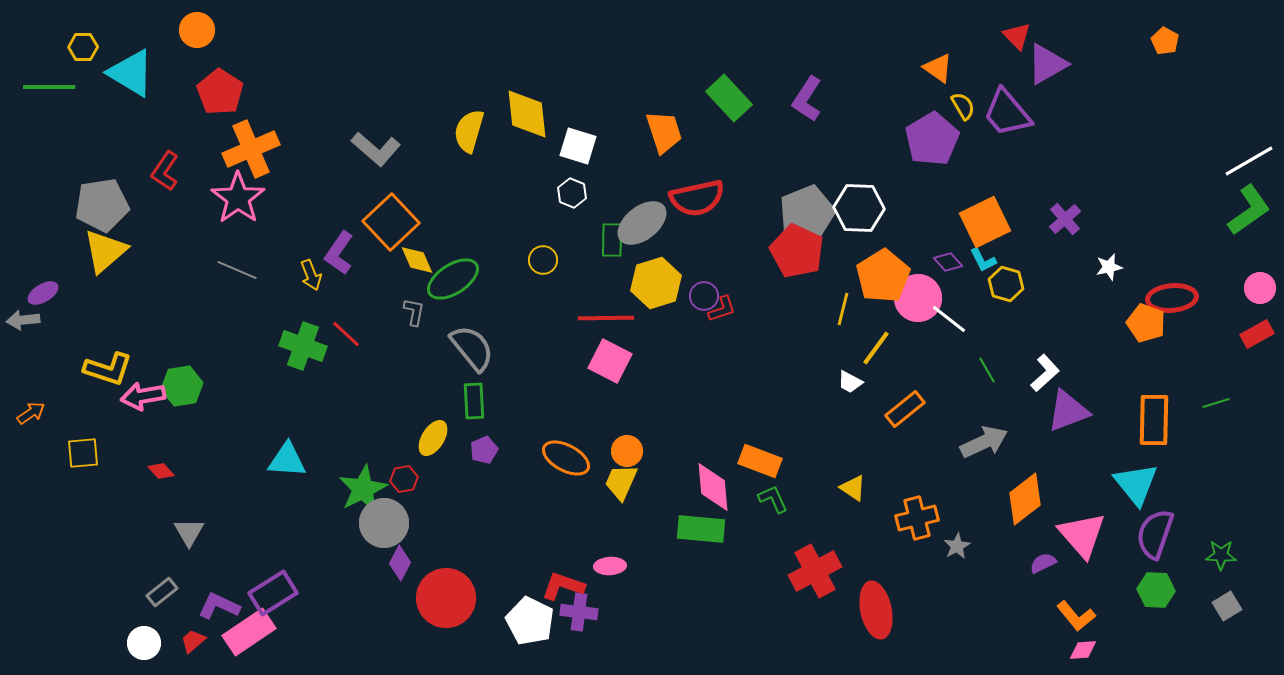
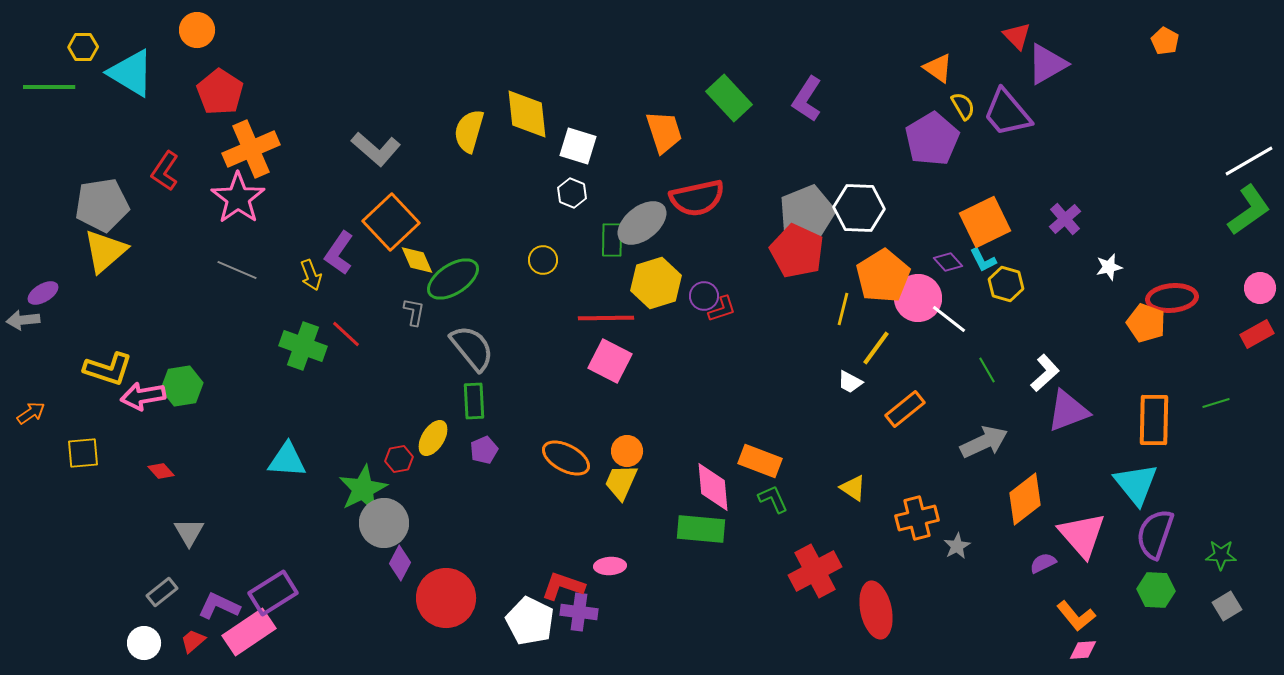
red hexagon at (404, 479): moved 5 px left, 20 px up
